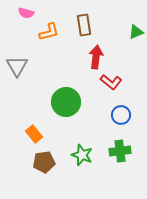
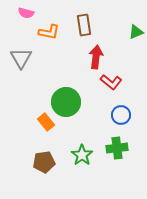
orange L-shape: rotated 25 degrees clockwise
gray triangle: moved 4 px right, 8 px up
orange rectangle: moved 12 px right, 12 px up
green cross: moved 3 px left, 3 px up
green star: rotated 15 degrees clockwise
